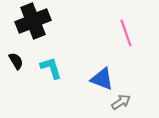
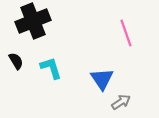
blue triangle: rotated 35 degrees clockwise
